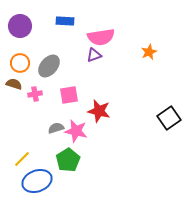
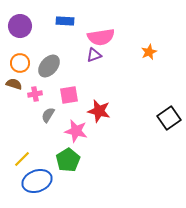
gray semicircle: moved 8 px left, 13 px up; rotated 42 degrees counterclockwise
